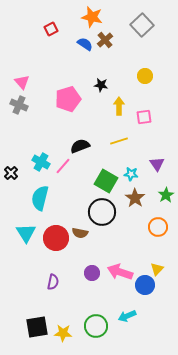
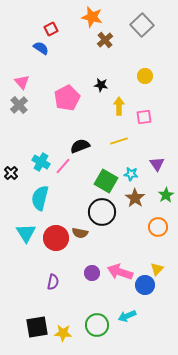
blue semicircle: moved 44 px left, 4 px down
pink pentagon: moved 1 px left, 1 px up; rotated 10 degrees counterclockwise
gray cross: rotated 24 degrees clockwise
green circle: moved 1 px right, 1 px up
